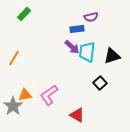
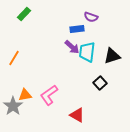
purple semicircle: rotated 32 degrees clockwise
